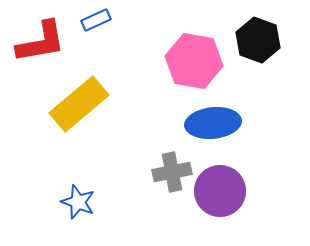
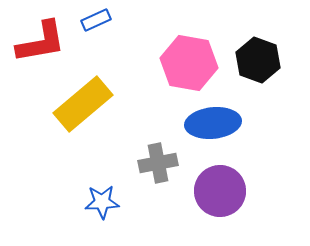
black hexagon: moved 20 px down
pink hexagon: moved 5 px left, 2 px down
yellow rectangle: moved 4 px right
gray cross: moved 14 px left, 9 px up
blue star: moved 24 px right; rotated 24 degrees counterclockwise
